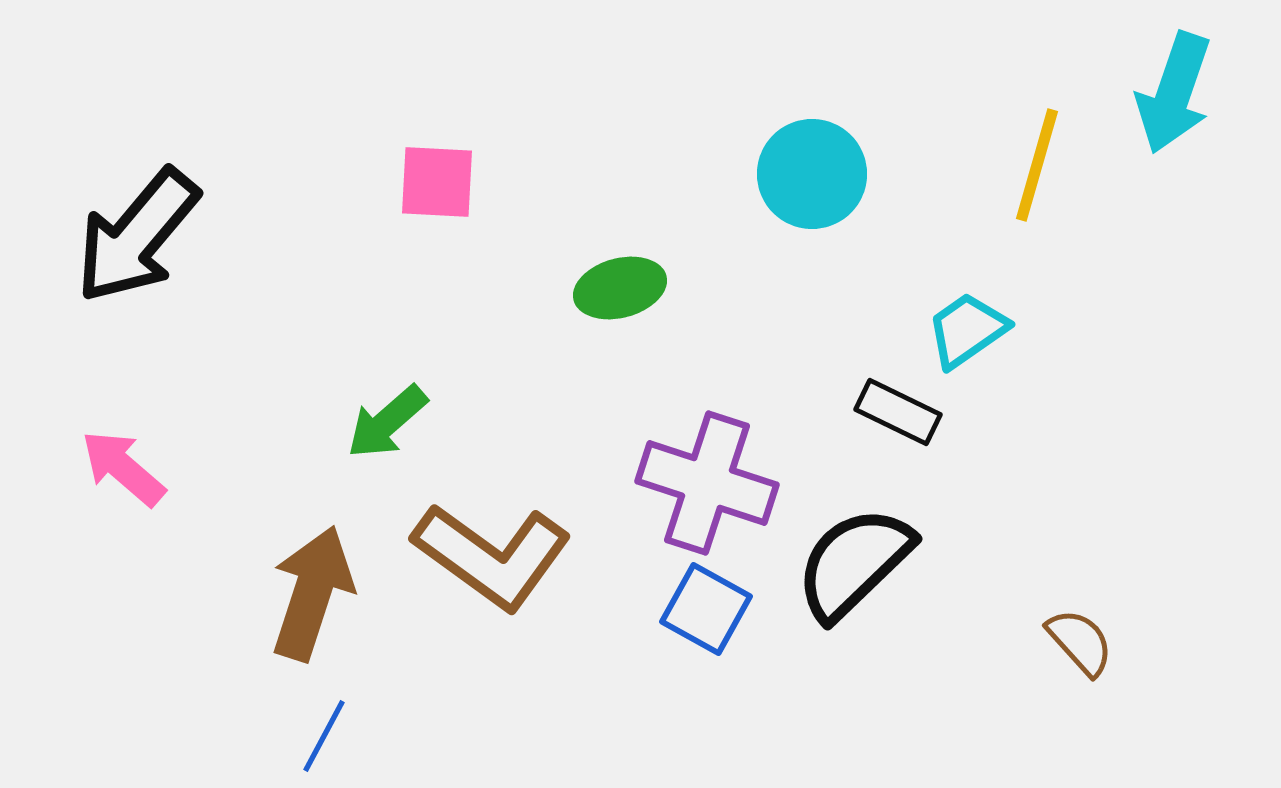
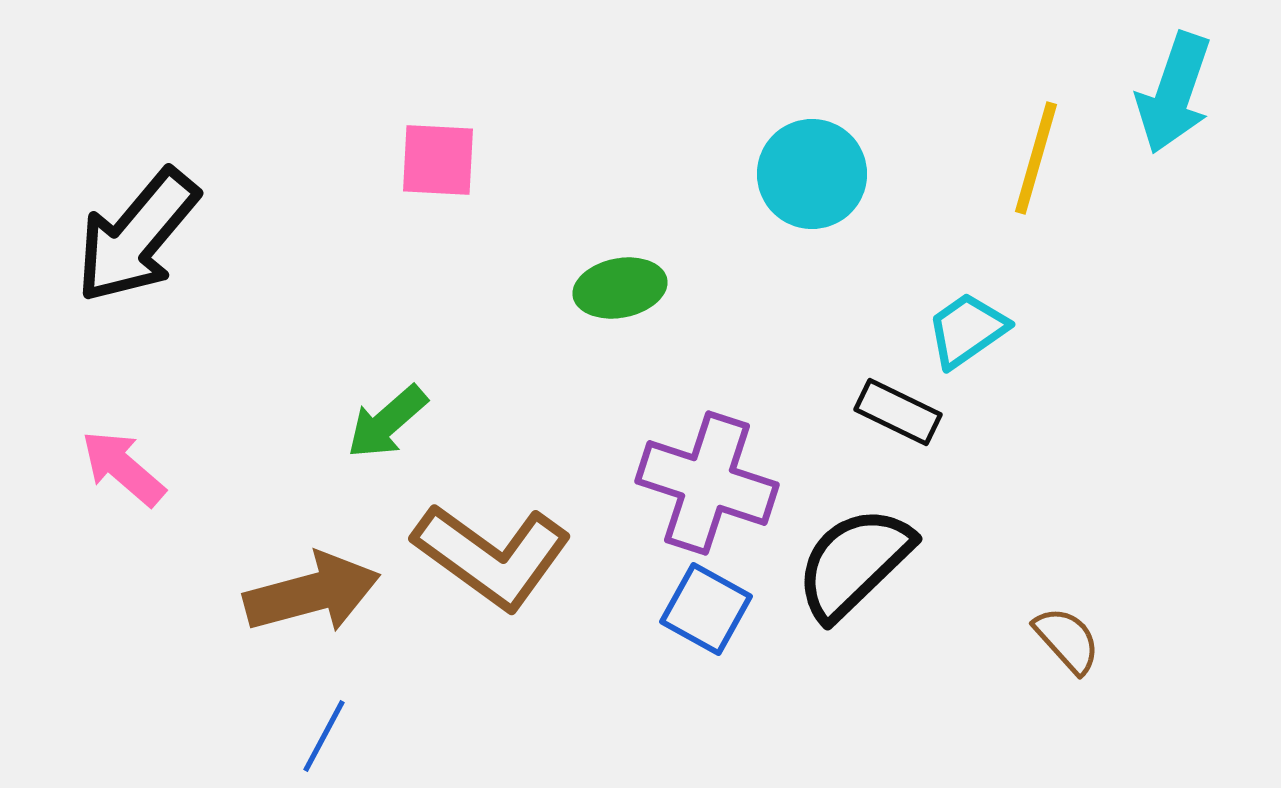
yellow line: moved 1 px left, 7 px up
pink square: moved 1 px right, 22 px up
green ellipse: rotated 4 degrees clockwise
brown arrow: rotated 57 degrees clockwise
brown semicircle: moved 13 px left, 2 px up
